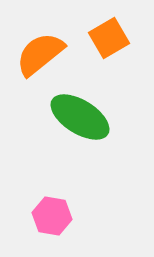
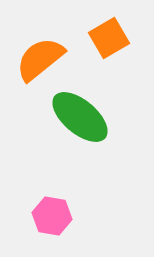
orange semicircle: moved 5 px down
green ellipse: rotated 8 degrees clockwise
